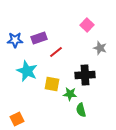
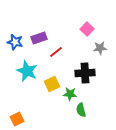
pink square: moved 4 px down
blue star: moved 2 px down; rotated 14 degrees clockwise
gray star: rotated 24 degrees counterclockwise
black cross: moved 2 px up
yellow square: rotated 35 degrees counterclockwise
